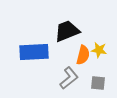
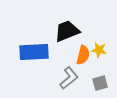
gray square: moved 2 px right; rotated 21 degrees counterclockwise
